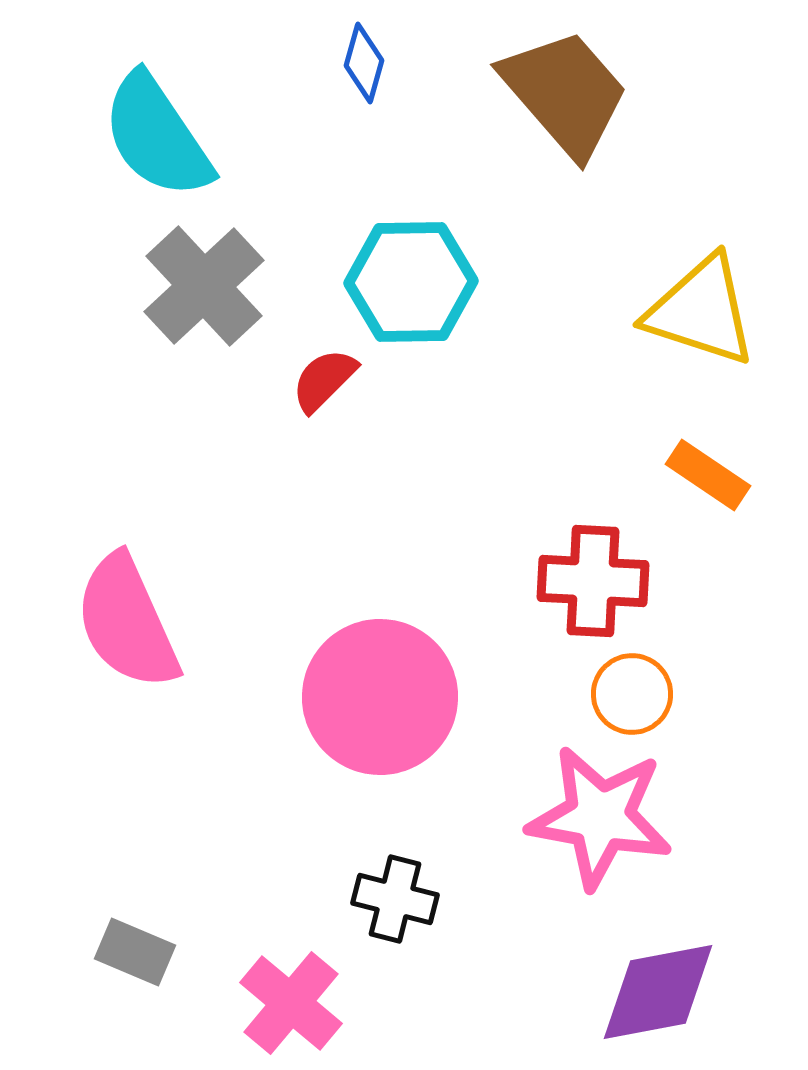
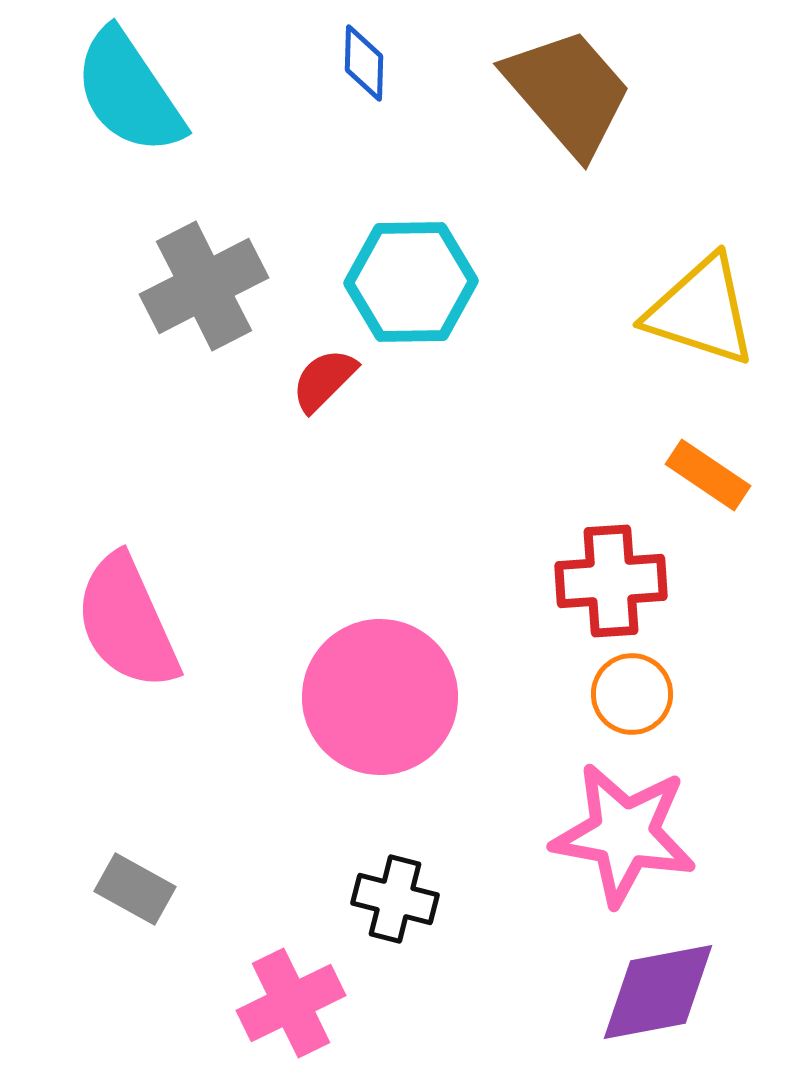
blue diamond: rotated 14 degrees counterclockwise
brown trapezoid: moved 3 px right, 1 px up
cyan semicircle: moved 28 px left, 44 px up
gray cross: rotated 16 degrees clockwise
red cross: moved 18 px right; rotated 7 degrees counterclockwise
pink star: moved 24 px right, 17 px down
gray rectangle: moved 63 px up; rotated 6 degrees clockwise
pink cross: rotated 24 degrees clockwise
